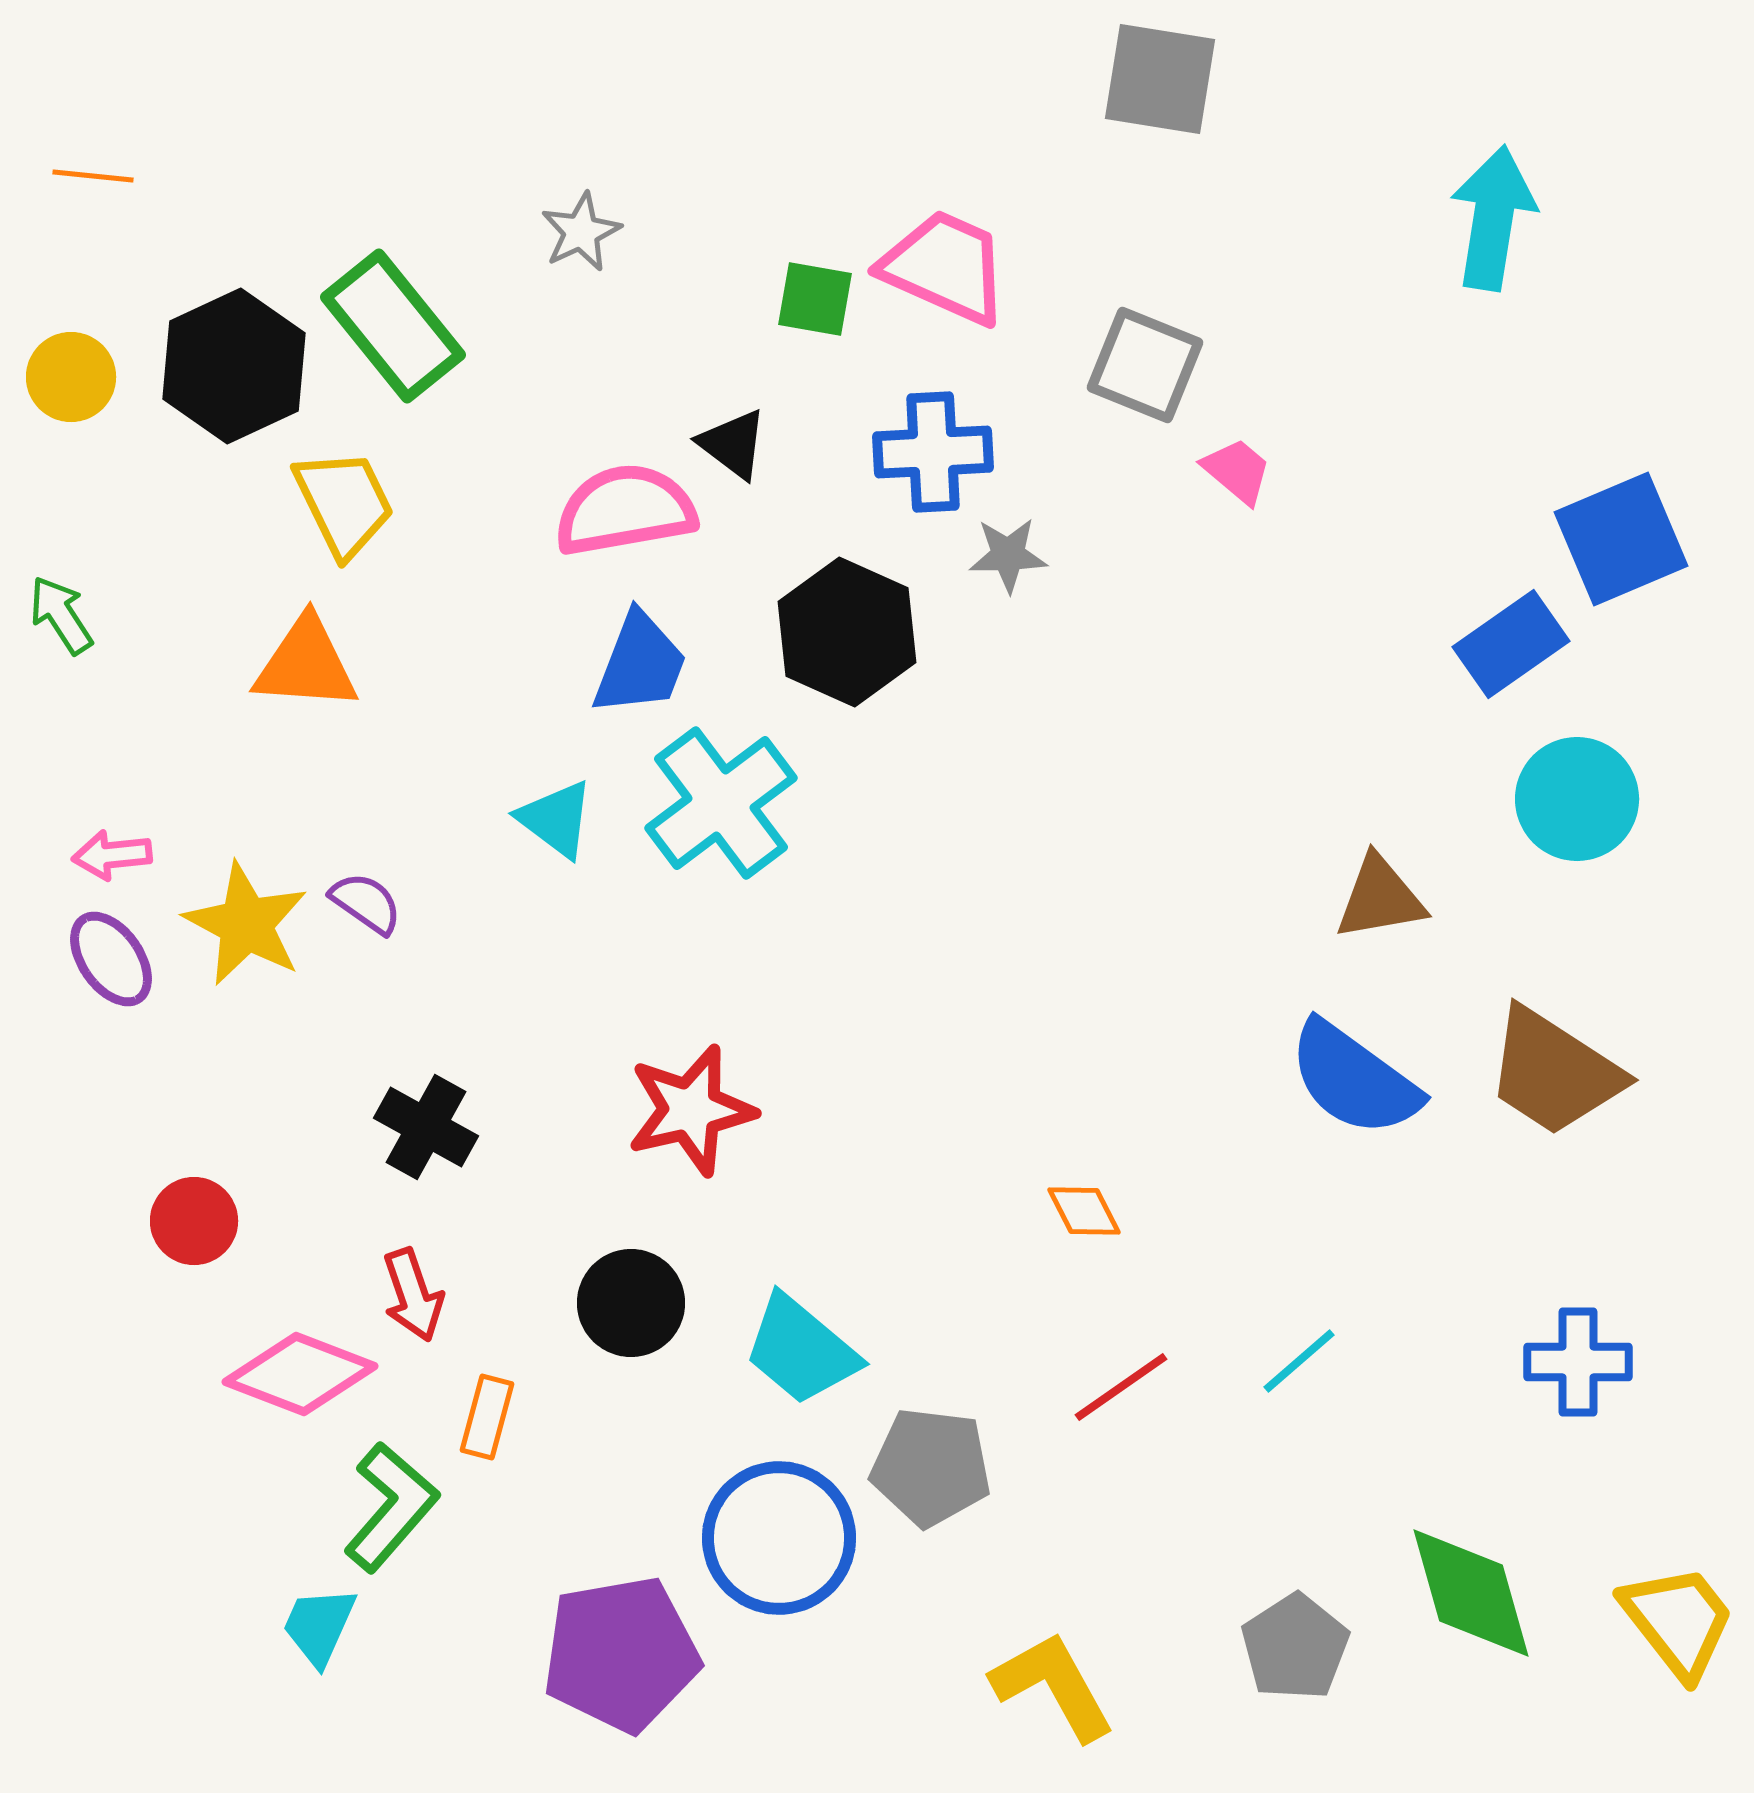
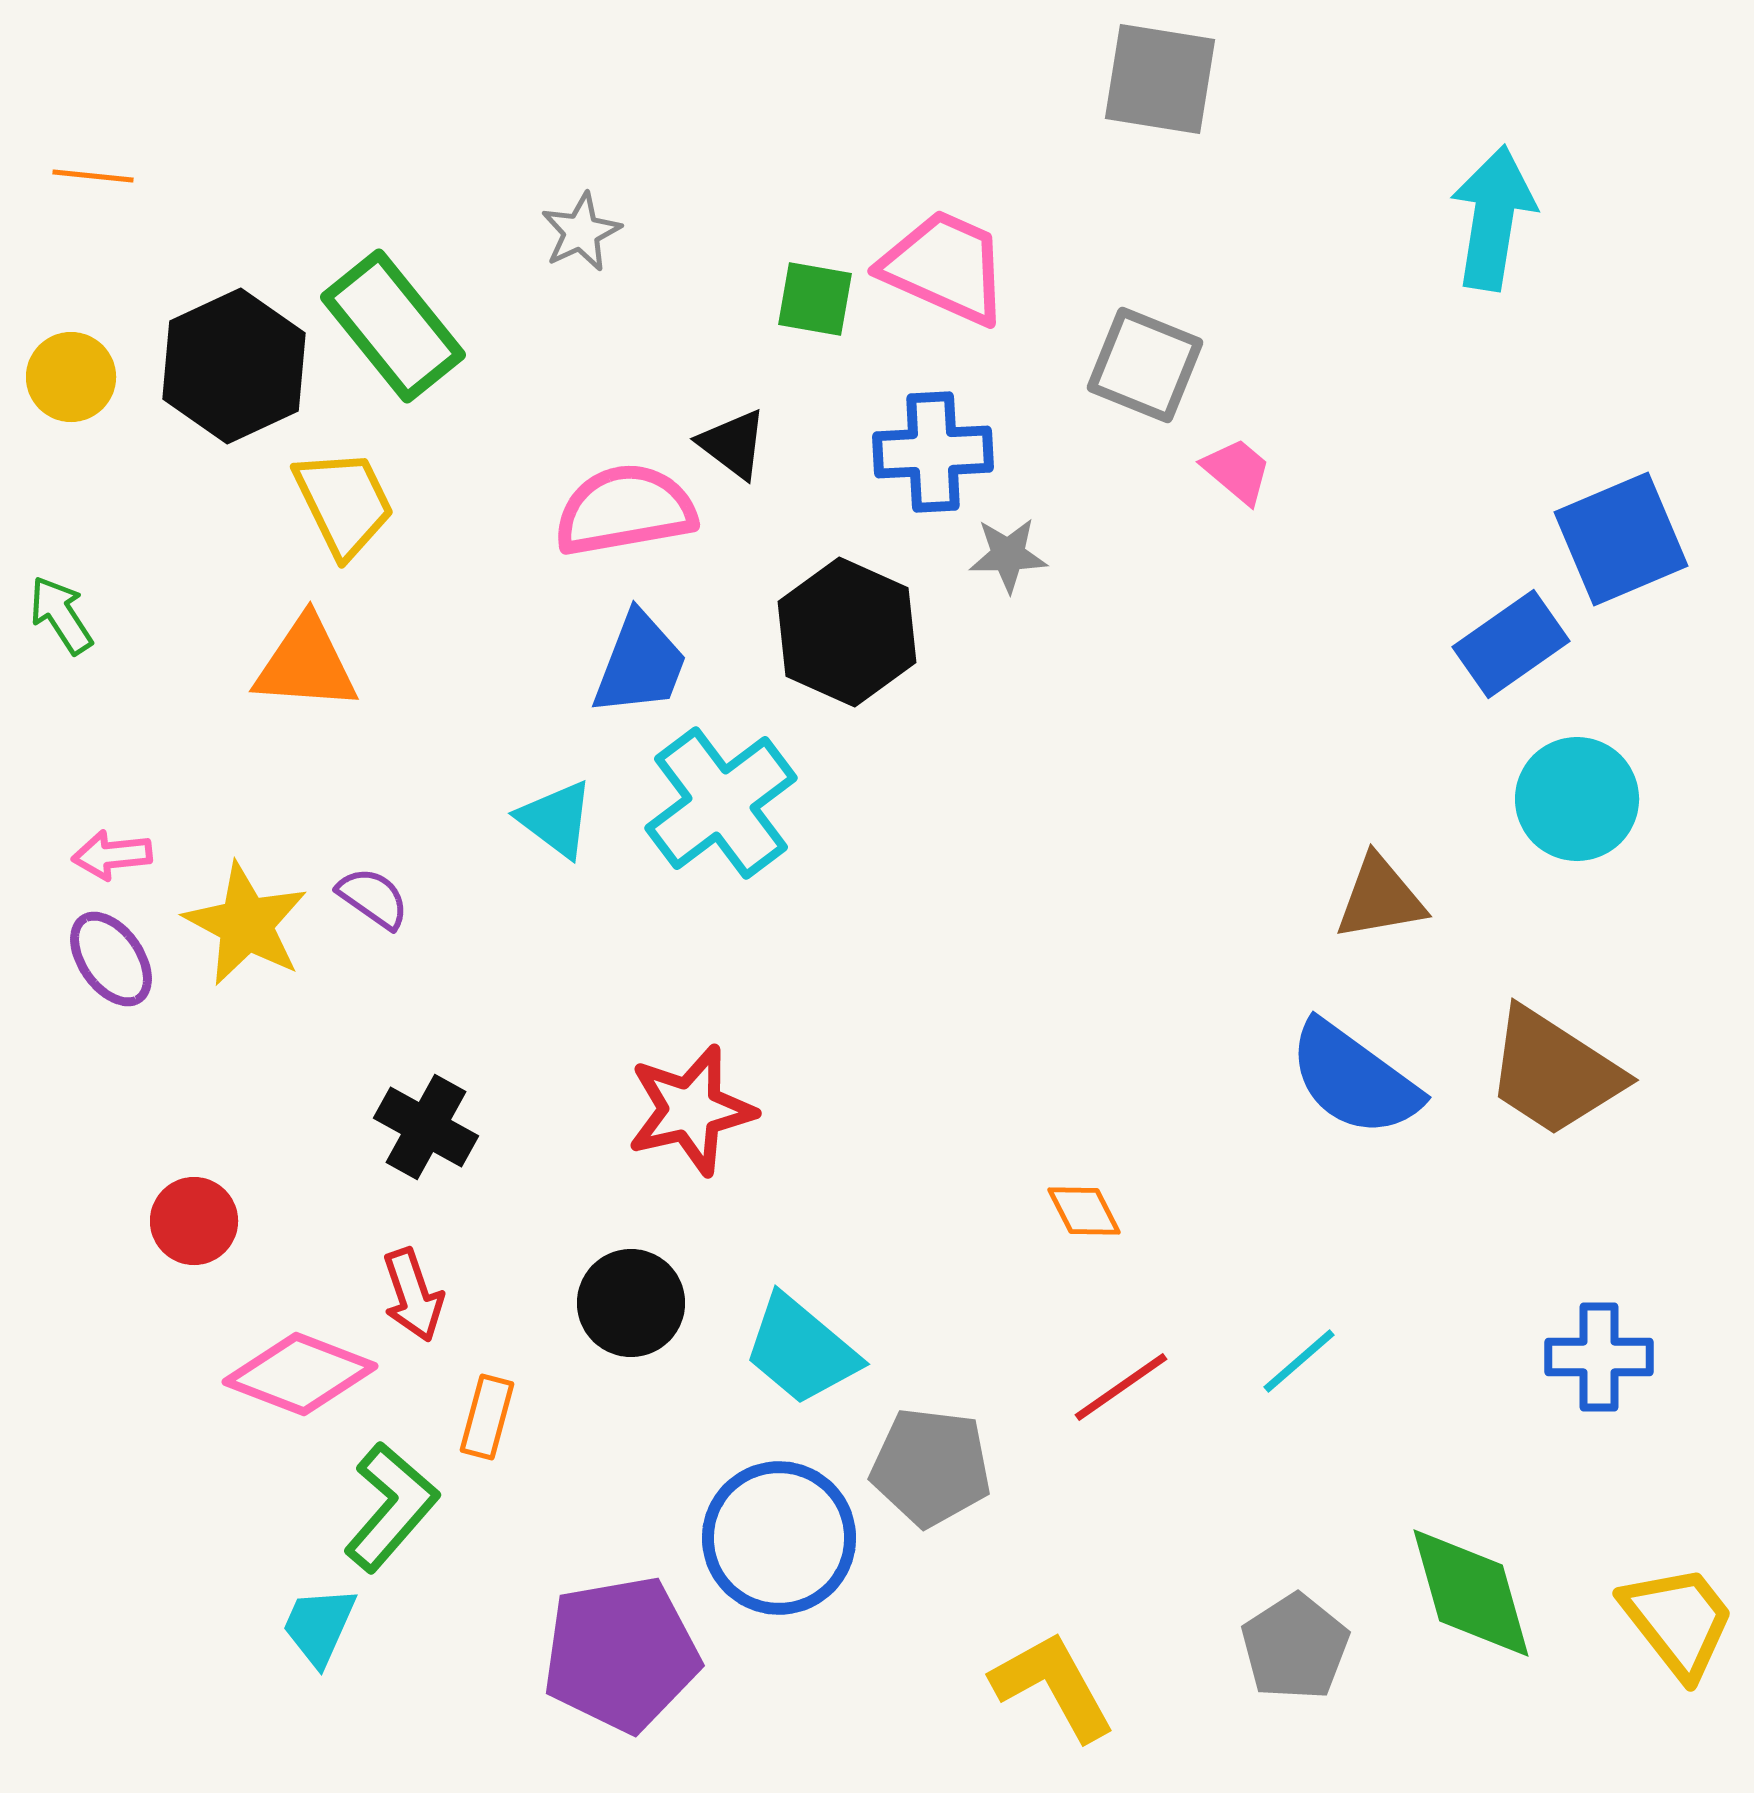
purple semicircle at (366, 903): moved 7 px right, 5 px up
blue cross at (1578, 1362): moved 21 px right, 5 px up
